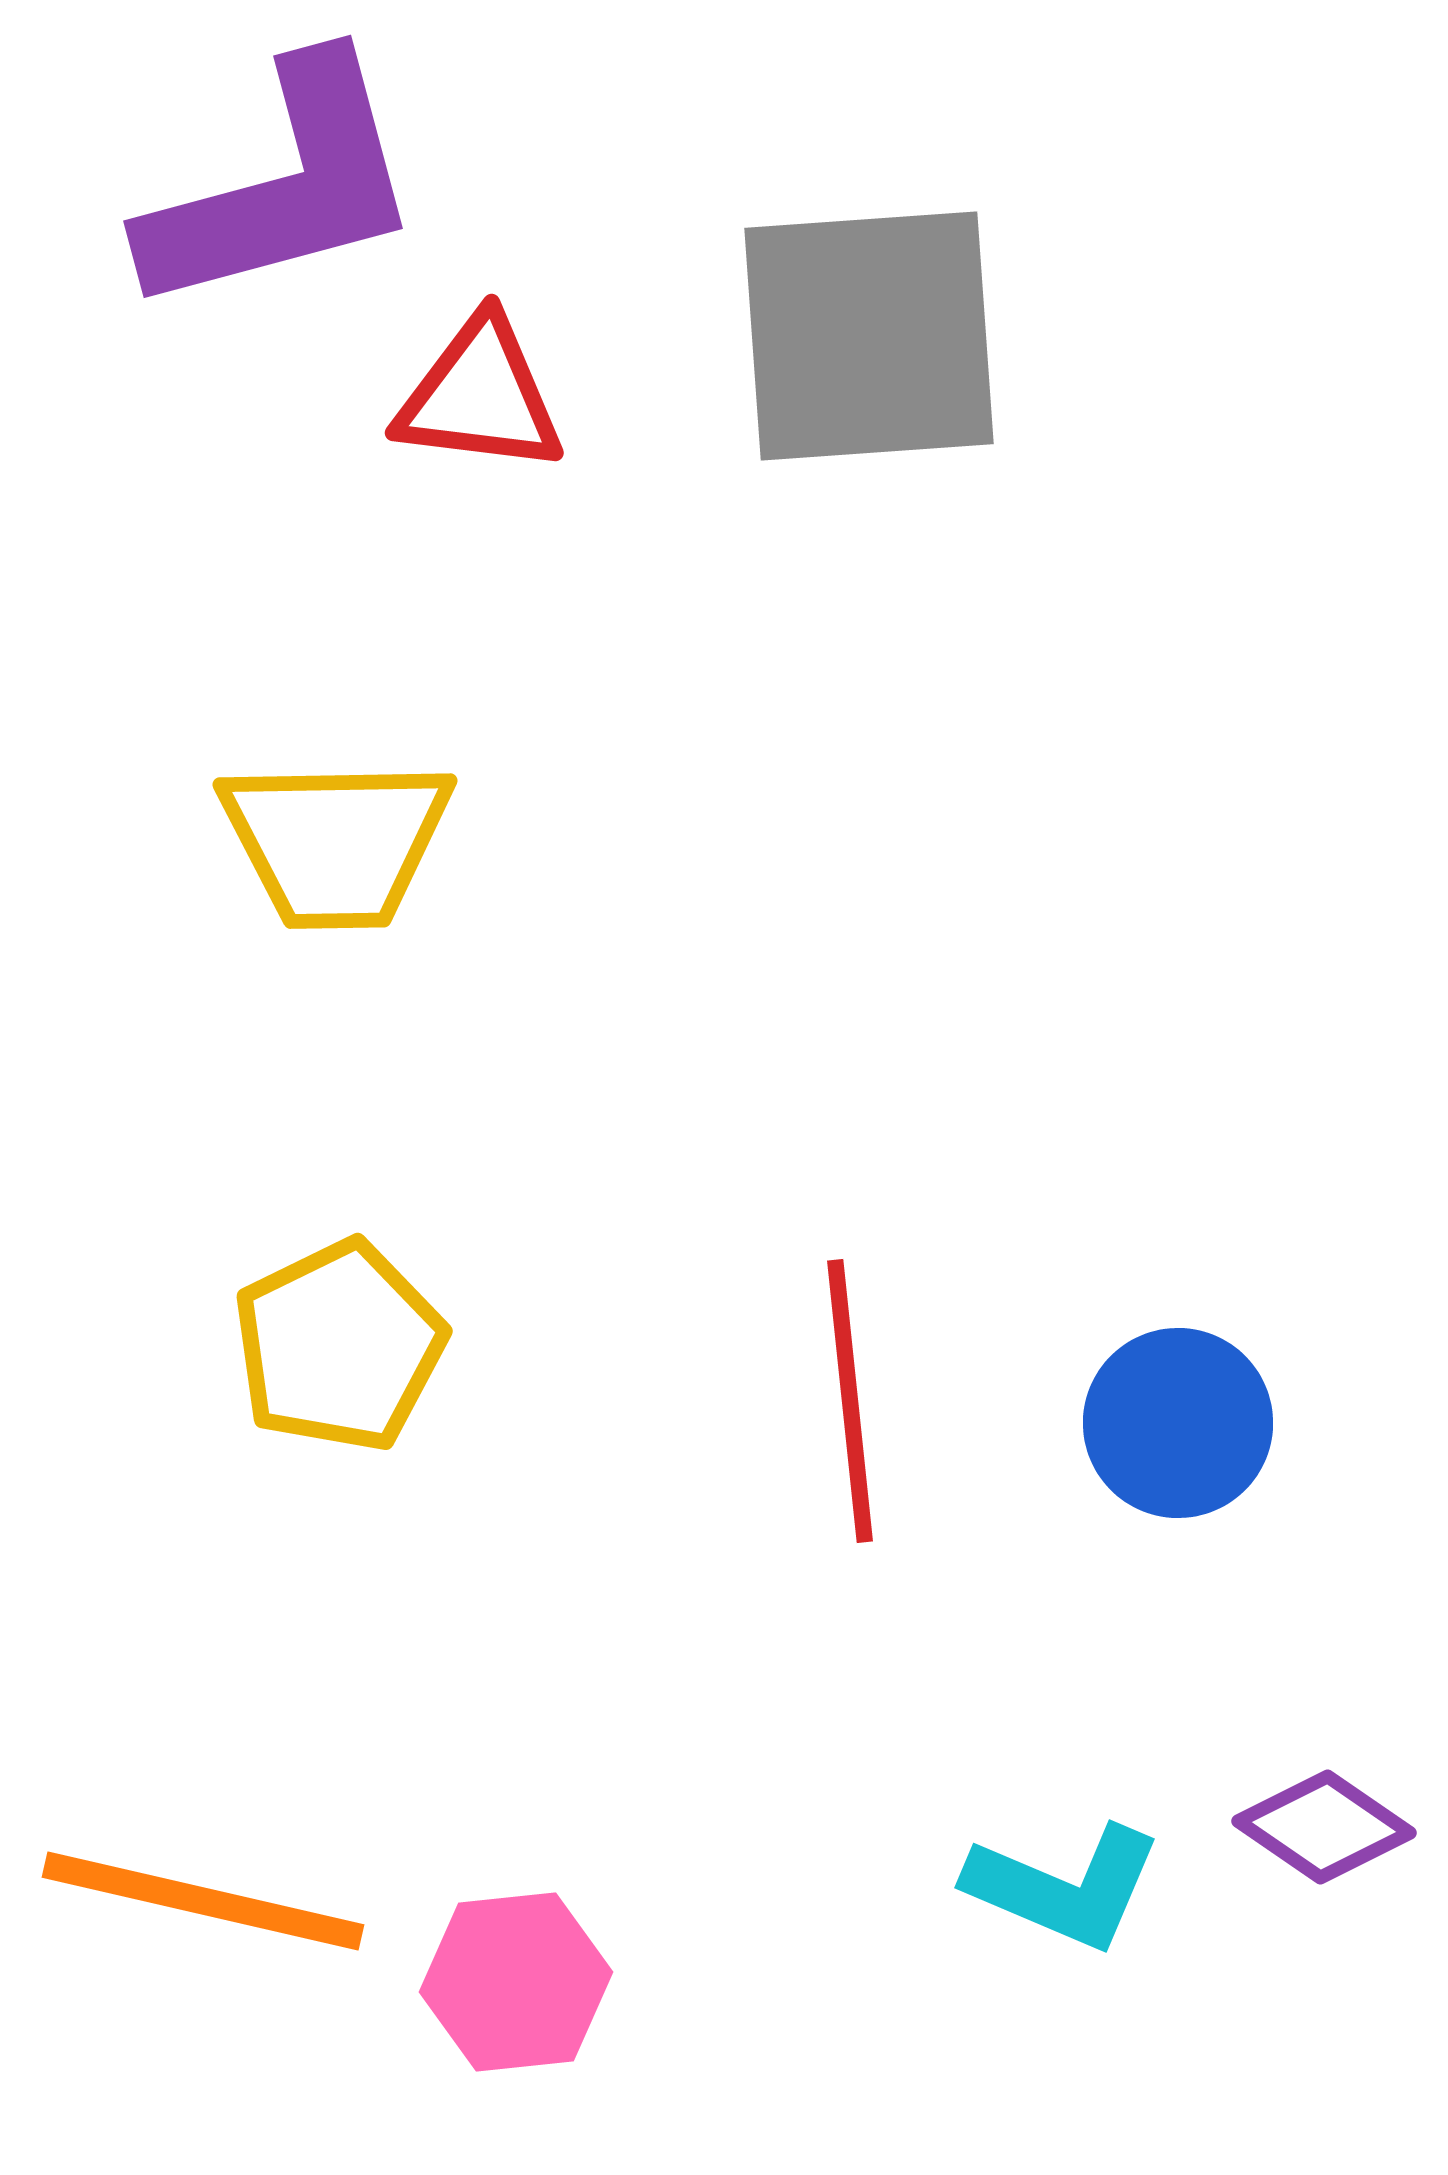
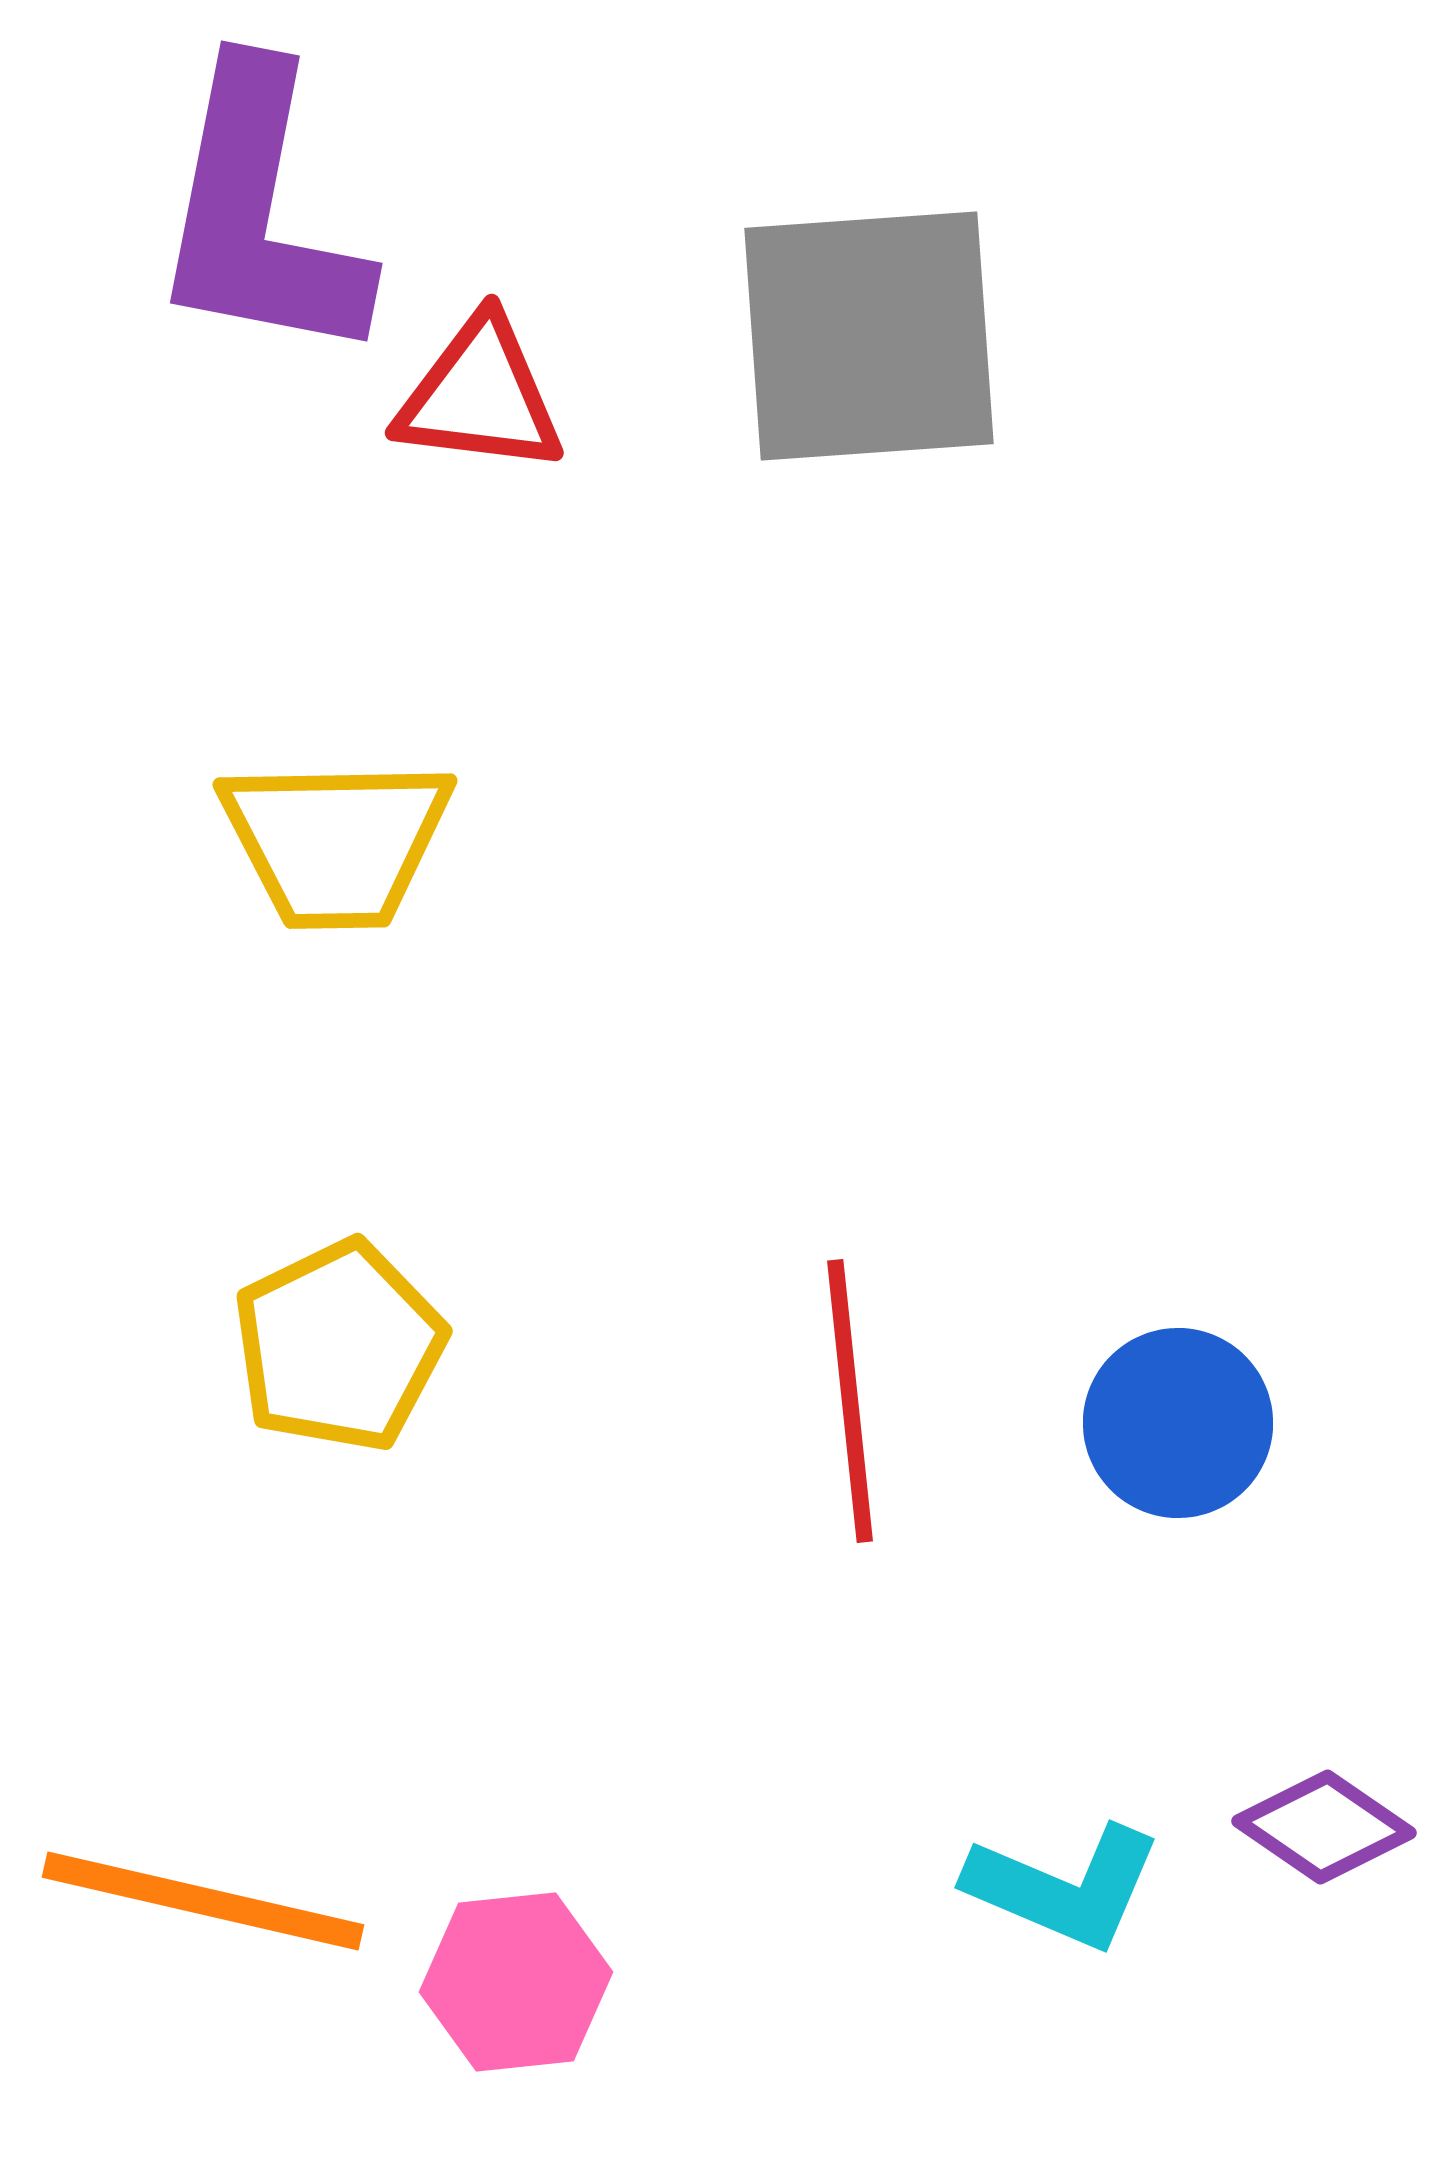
purple L-shape: moved 23 px left, 27 px down; rotated 116 degrees clockwise
